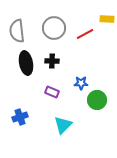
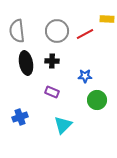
gray circle: moved 3 px right, 3 px down
blue star: moved 4 px right, 7 px up
